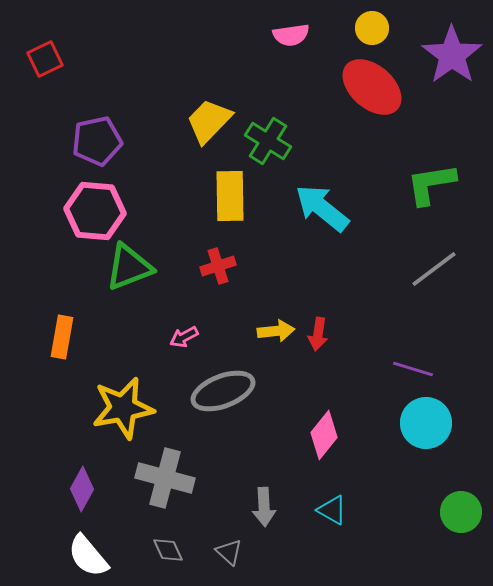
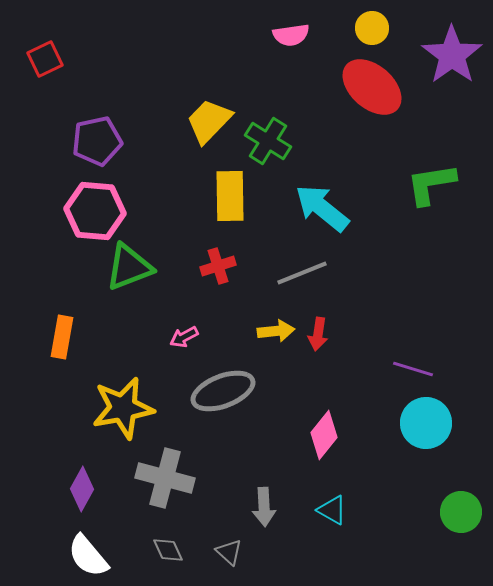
gray line: moved 132 px left, 4 px down; rotated 15 degrees clockwise
